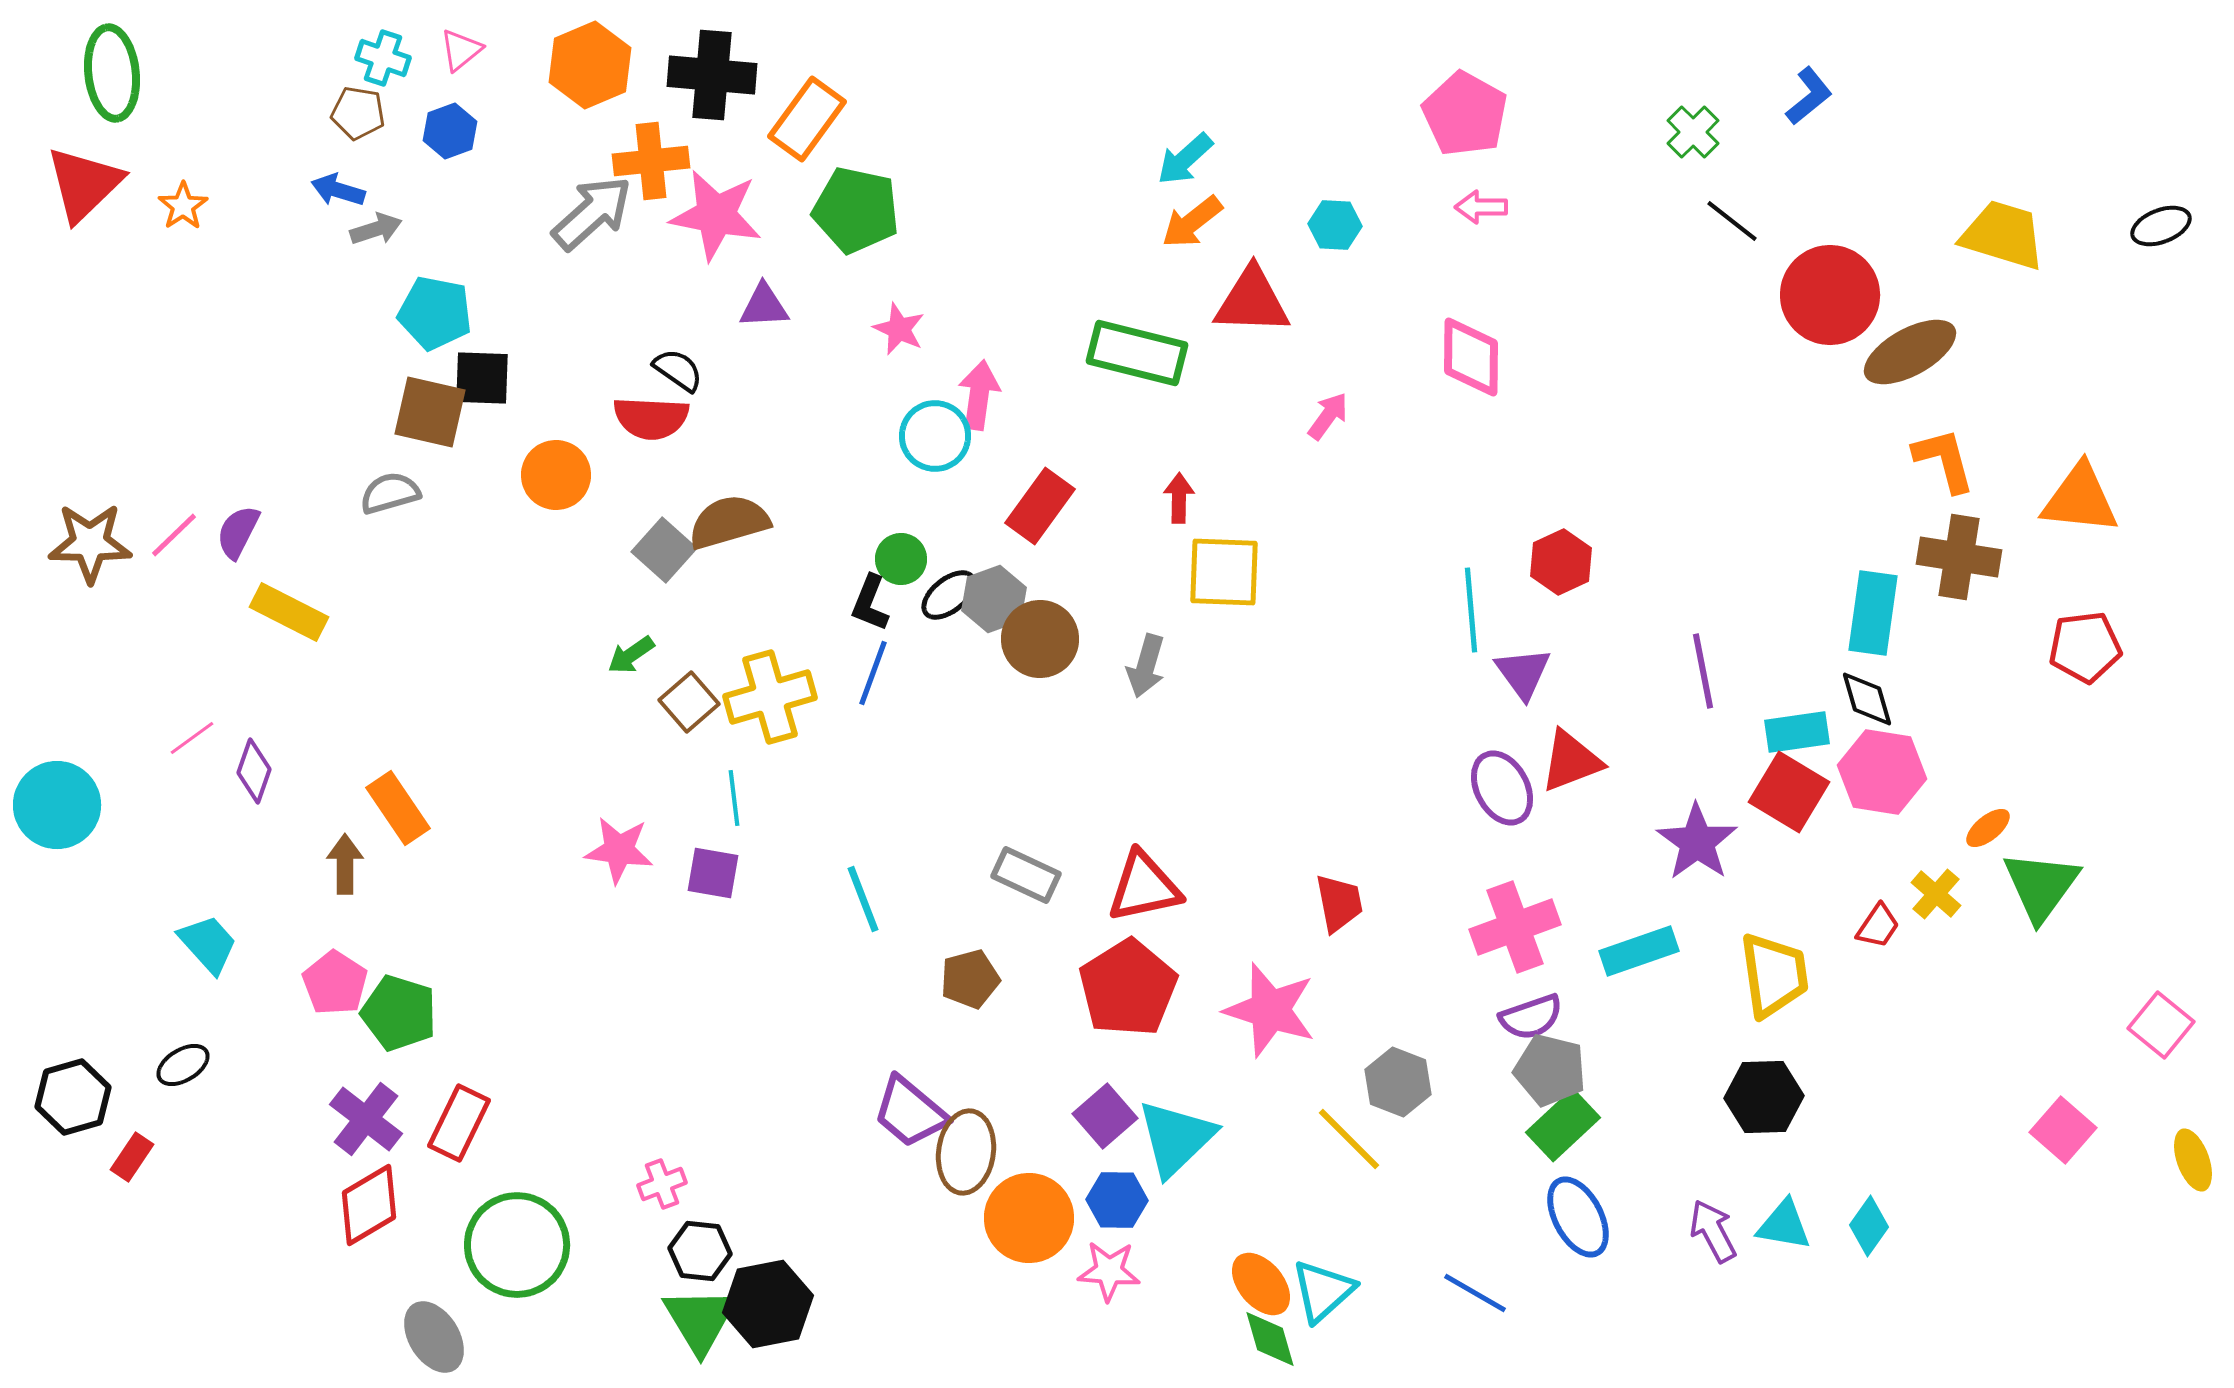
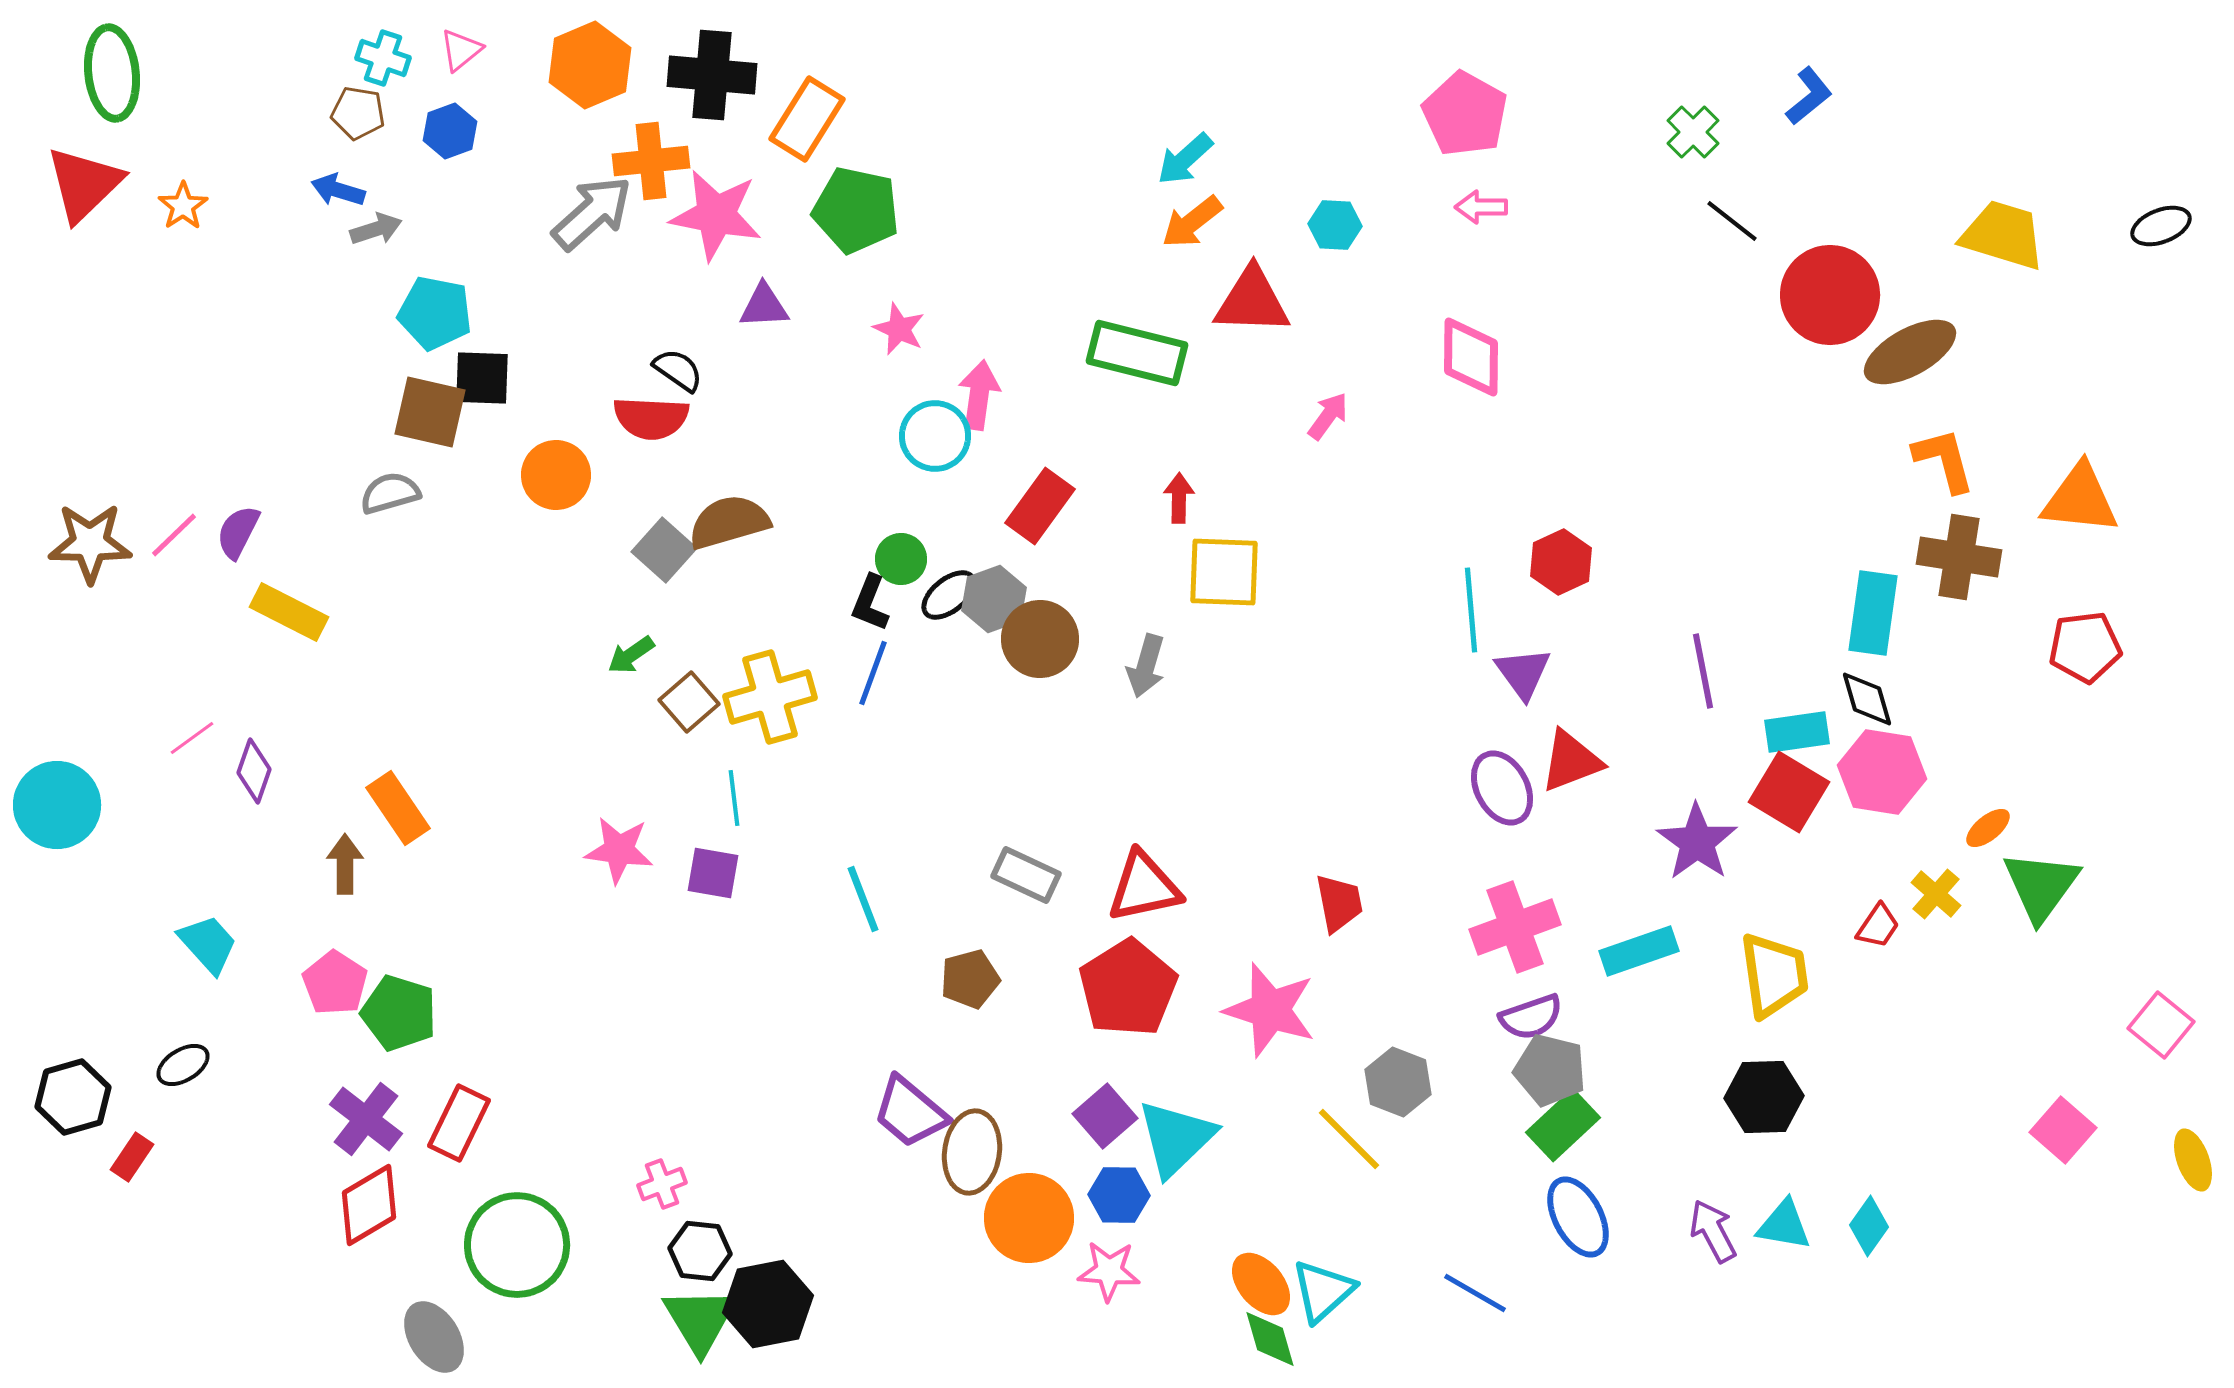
orange rectangle at (807, 119): rotated 4 degrees counterclockwise
brown ellipse at (966, 1152): moved 6 px right
blue hexagon at (1117, 1200): moved 2 px right, 5 px up
